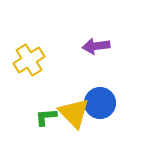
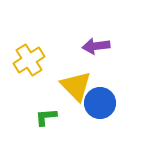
yellow triangle: moved 2 px right, 27 px up
